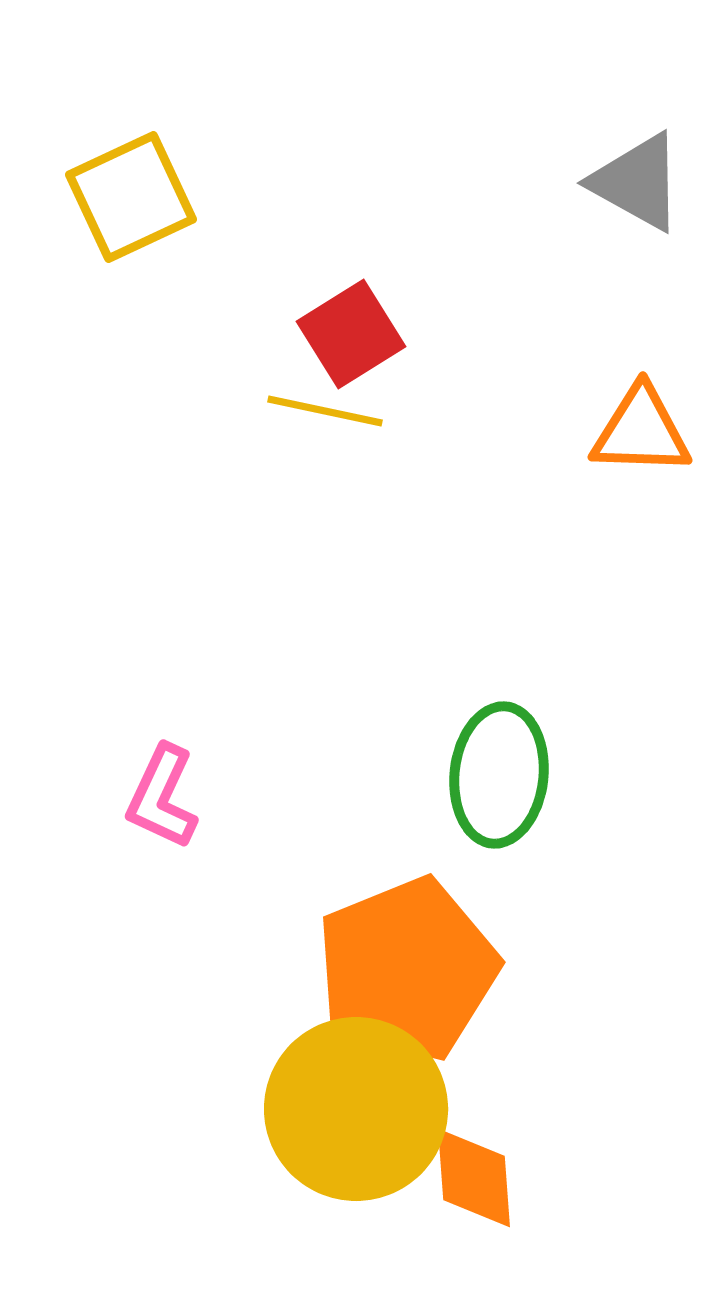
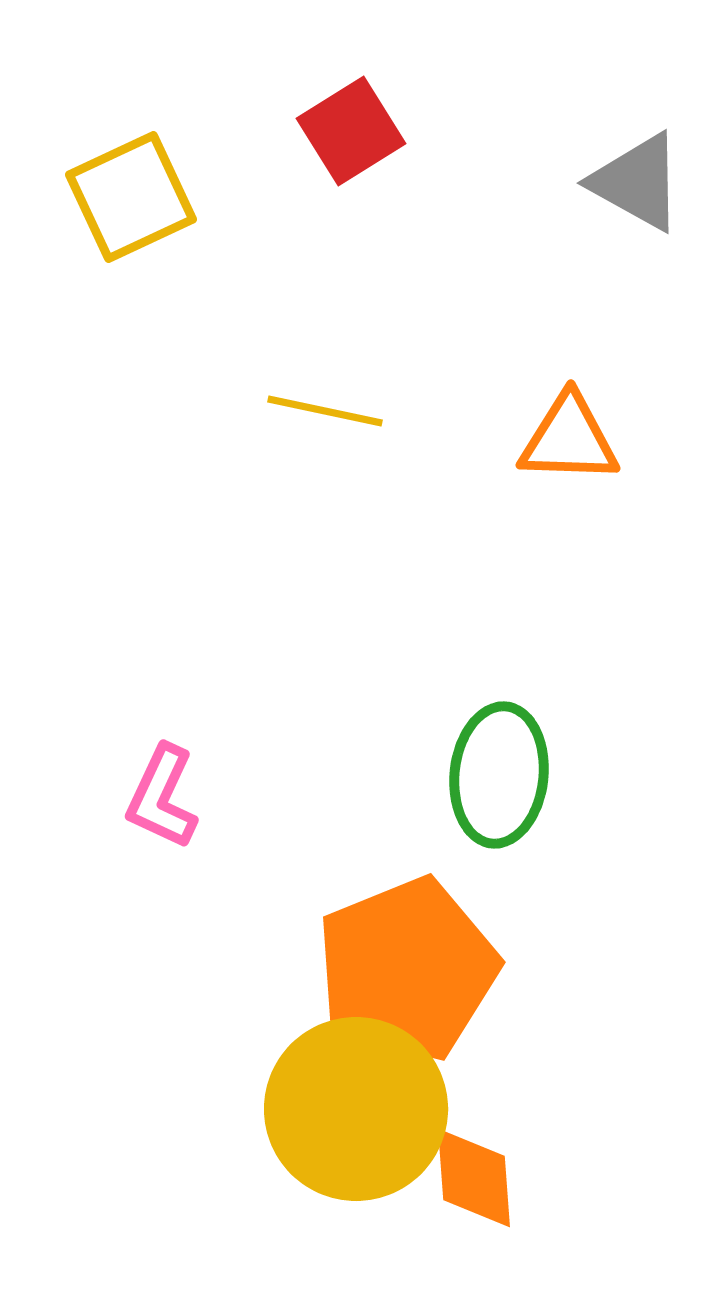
red square: moved 203 px up
orange triangle: moved 72 px left, 8 px down
